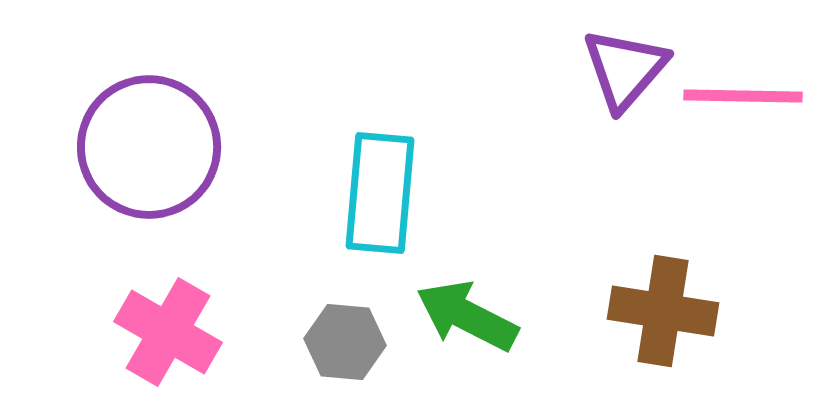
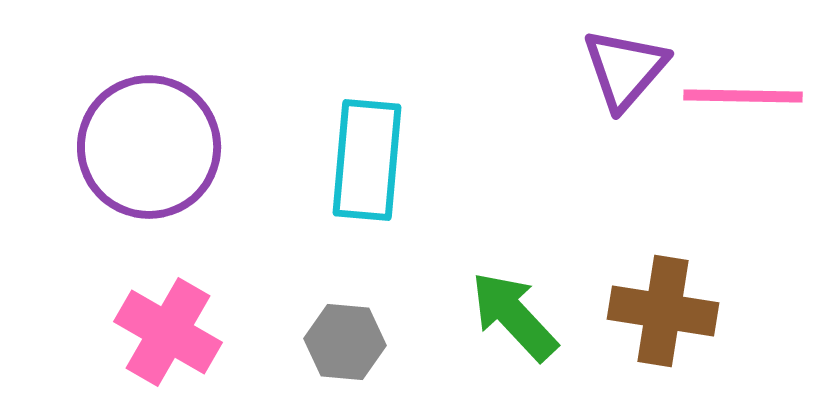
cyan rectangle: moved 13 px left, 33 px up
green arrow: moved 47 px right; rotated 20 degrees clockwise
